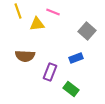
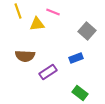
purple rectangle: moved 2 px left; rotated 36 degrees clockwise
green rectangle: moved 9 px right, 4 px down
